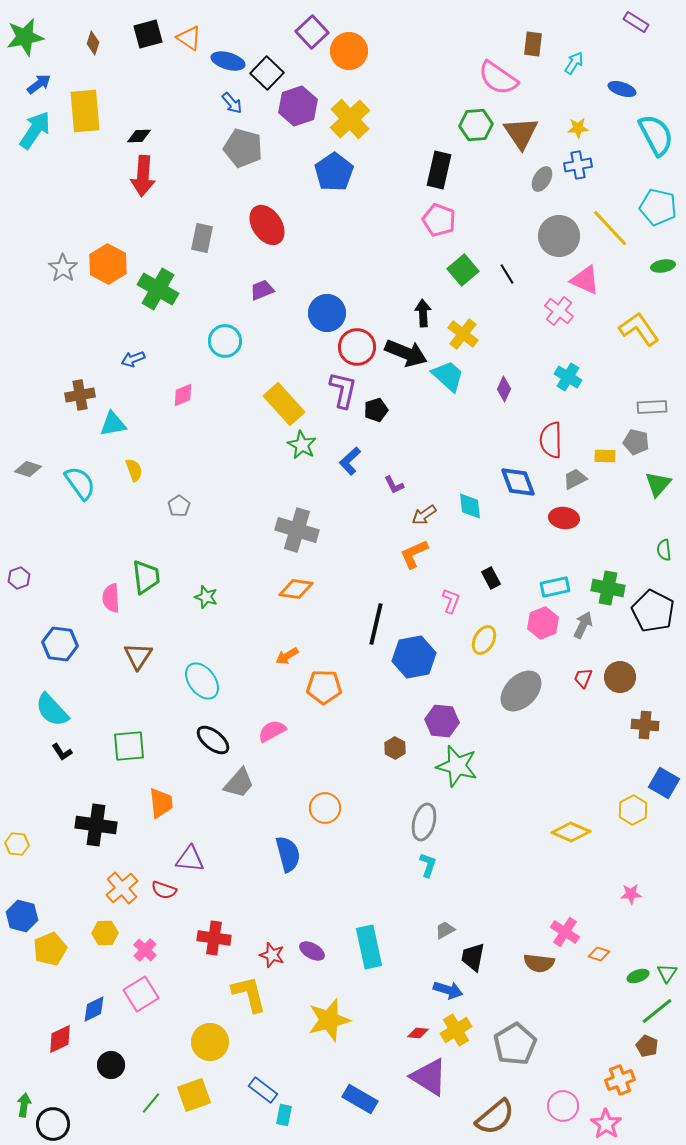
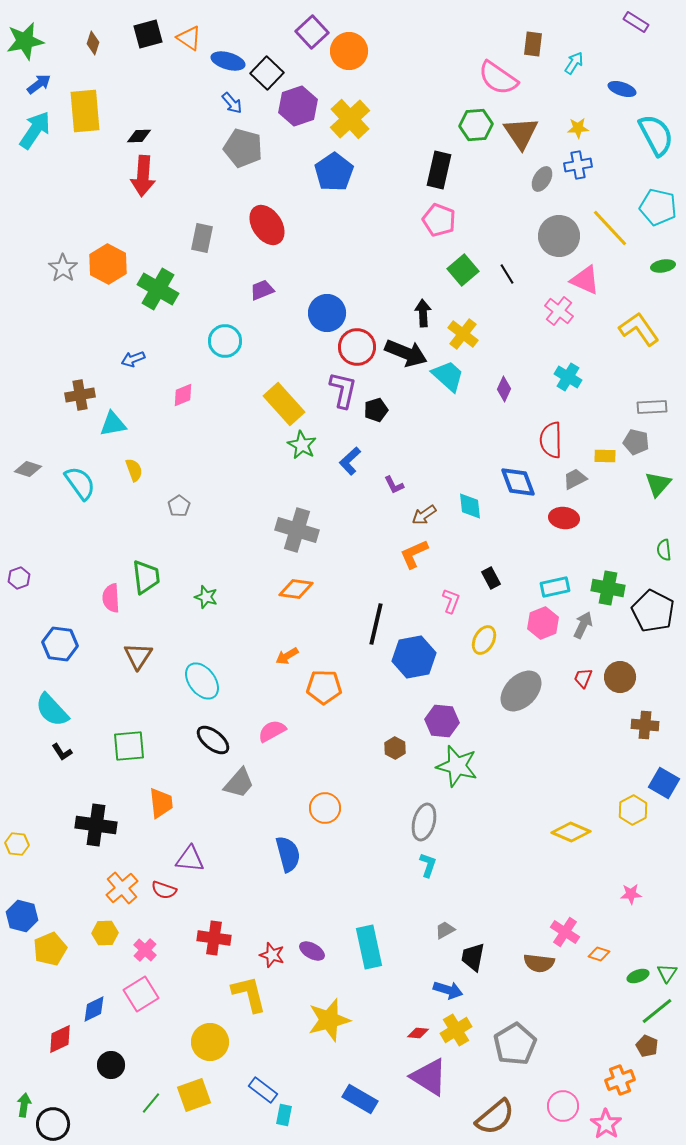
green star at (25, 37): moved 4 px down
